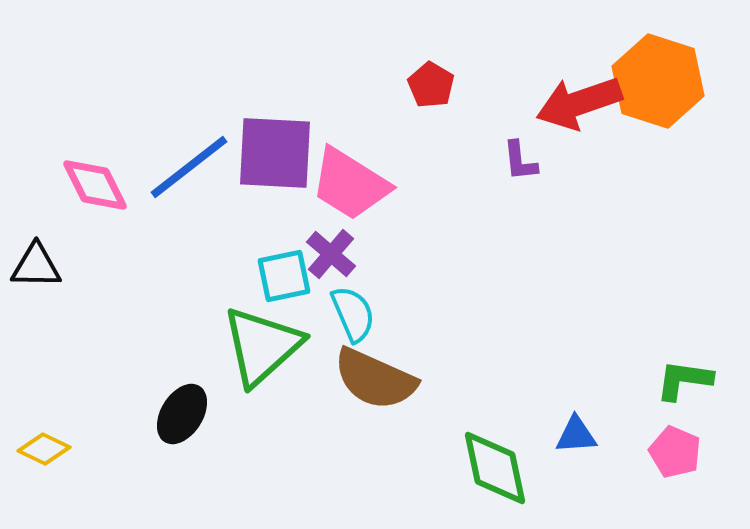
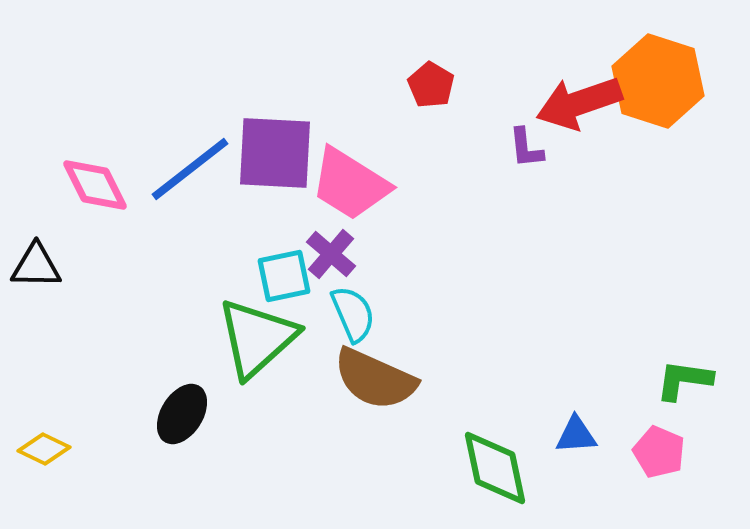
purple L-shape: moved 6 px right, 13 px up
blue line: moved 1 px right, 2 px down
green triangle: moved 5 px left, 8 px up
pink pentagon: moved 16 px left
